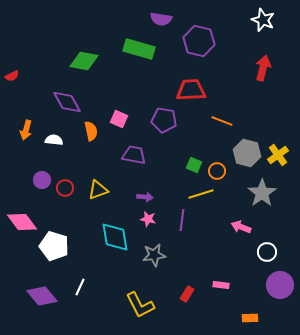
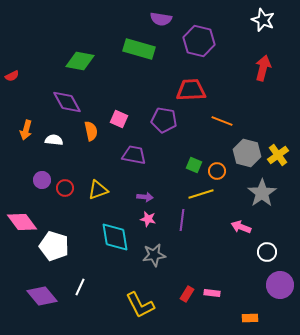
green diamond at (84, 61): moved 4 px left
pink rectangle at (221, 285): moved 9 px left, 8 px down
